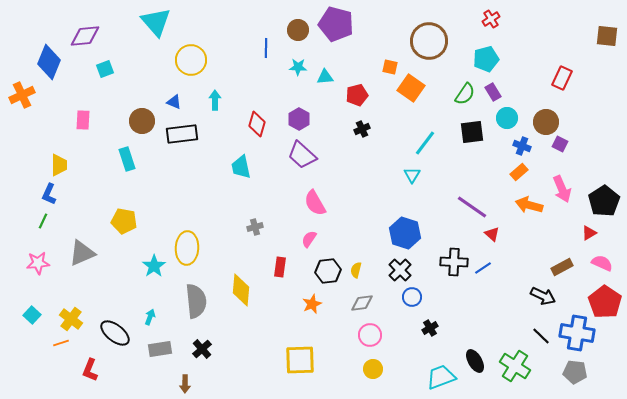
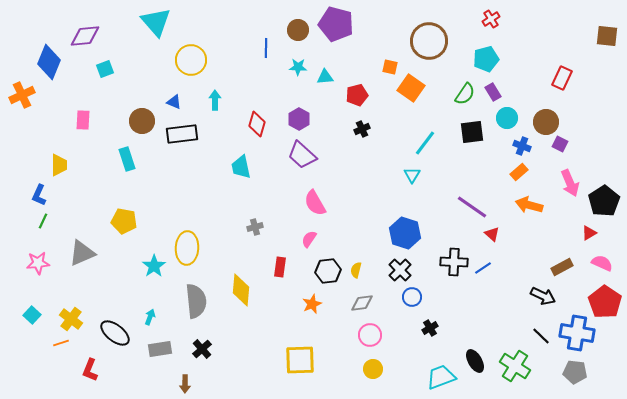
pink arrow at (562, 189): moved 8 px right, 6 px up
blue L-shape at (49, 194): moved 10 px left, 1 px down
